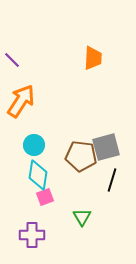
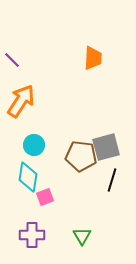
cyan diamond: moved 10 px left, 2 px down
green triangle: moved 19 px down
